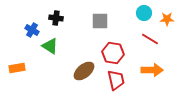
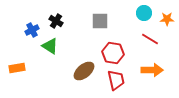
black cross: moved 3 px down; rotated 24 degrees clockwise
blue cross: rotated 32 degrees clockwise
